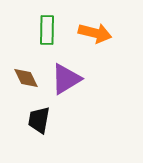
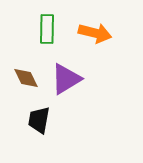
green rectangle: moved 1 px up
